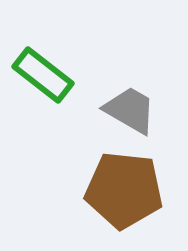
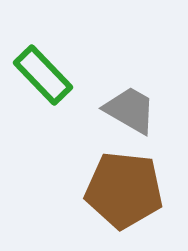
green rectangle: rotated 8 degrees clockwise
